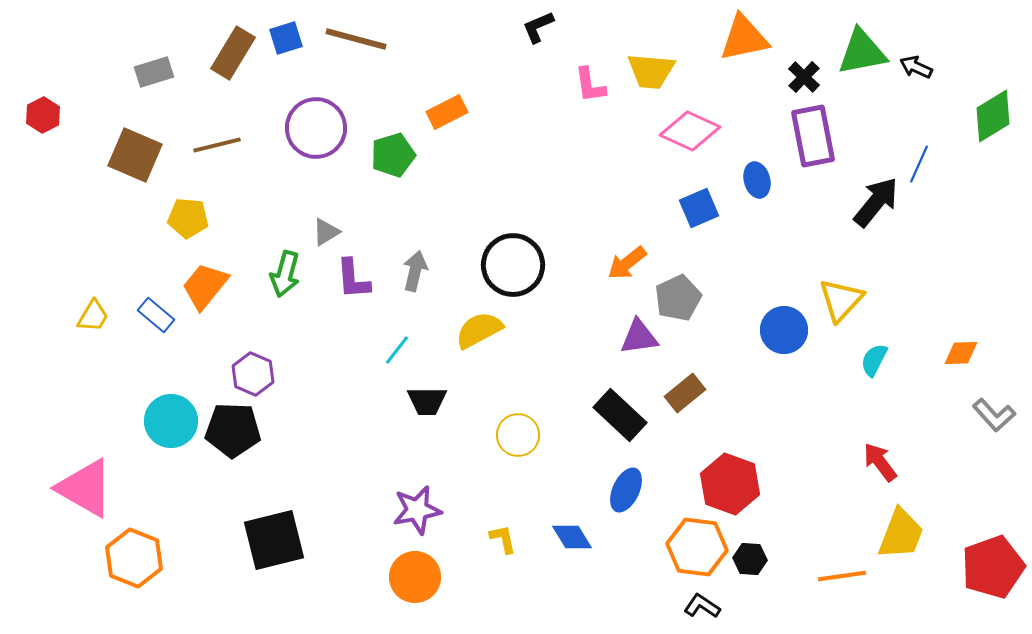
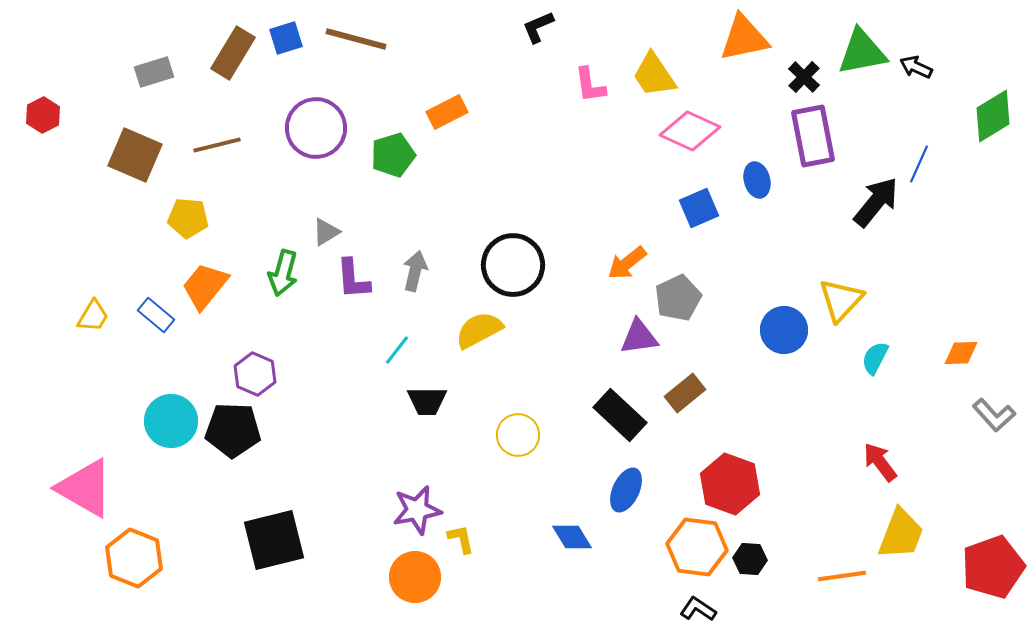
yellow trapezoid at (651, 71): moved 3 px right, 4 px down; rotated 51 degrees clockwise
green arrow at (285, 274): moved 2 px left, 1 px up
cyan semicircle at (874, 360): moved 1 px right, 2 px up
purple hexagon at (253, 374): moved 2 px right
yellow L-shape at (503, 539): moved 42 px left
black L-shape at (702, 606): moved 4 px left, 3 px down
